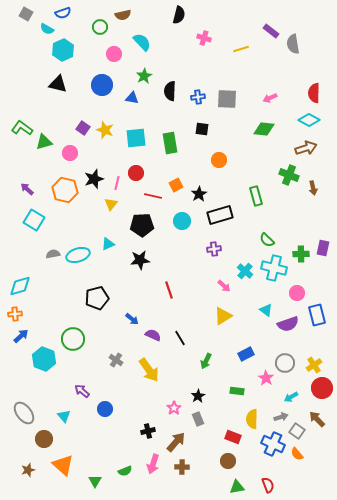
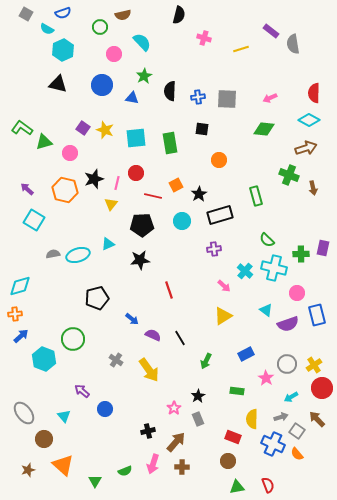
gray circle at (285, 363): moved 2 px right, 1 px down
